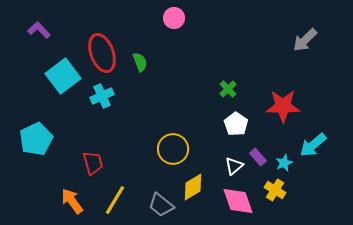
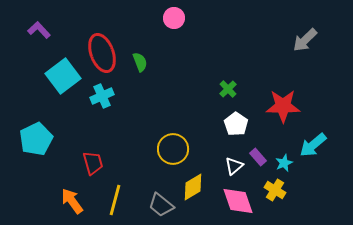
yellow line: rotated 16 degrees counterclockwise
